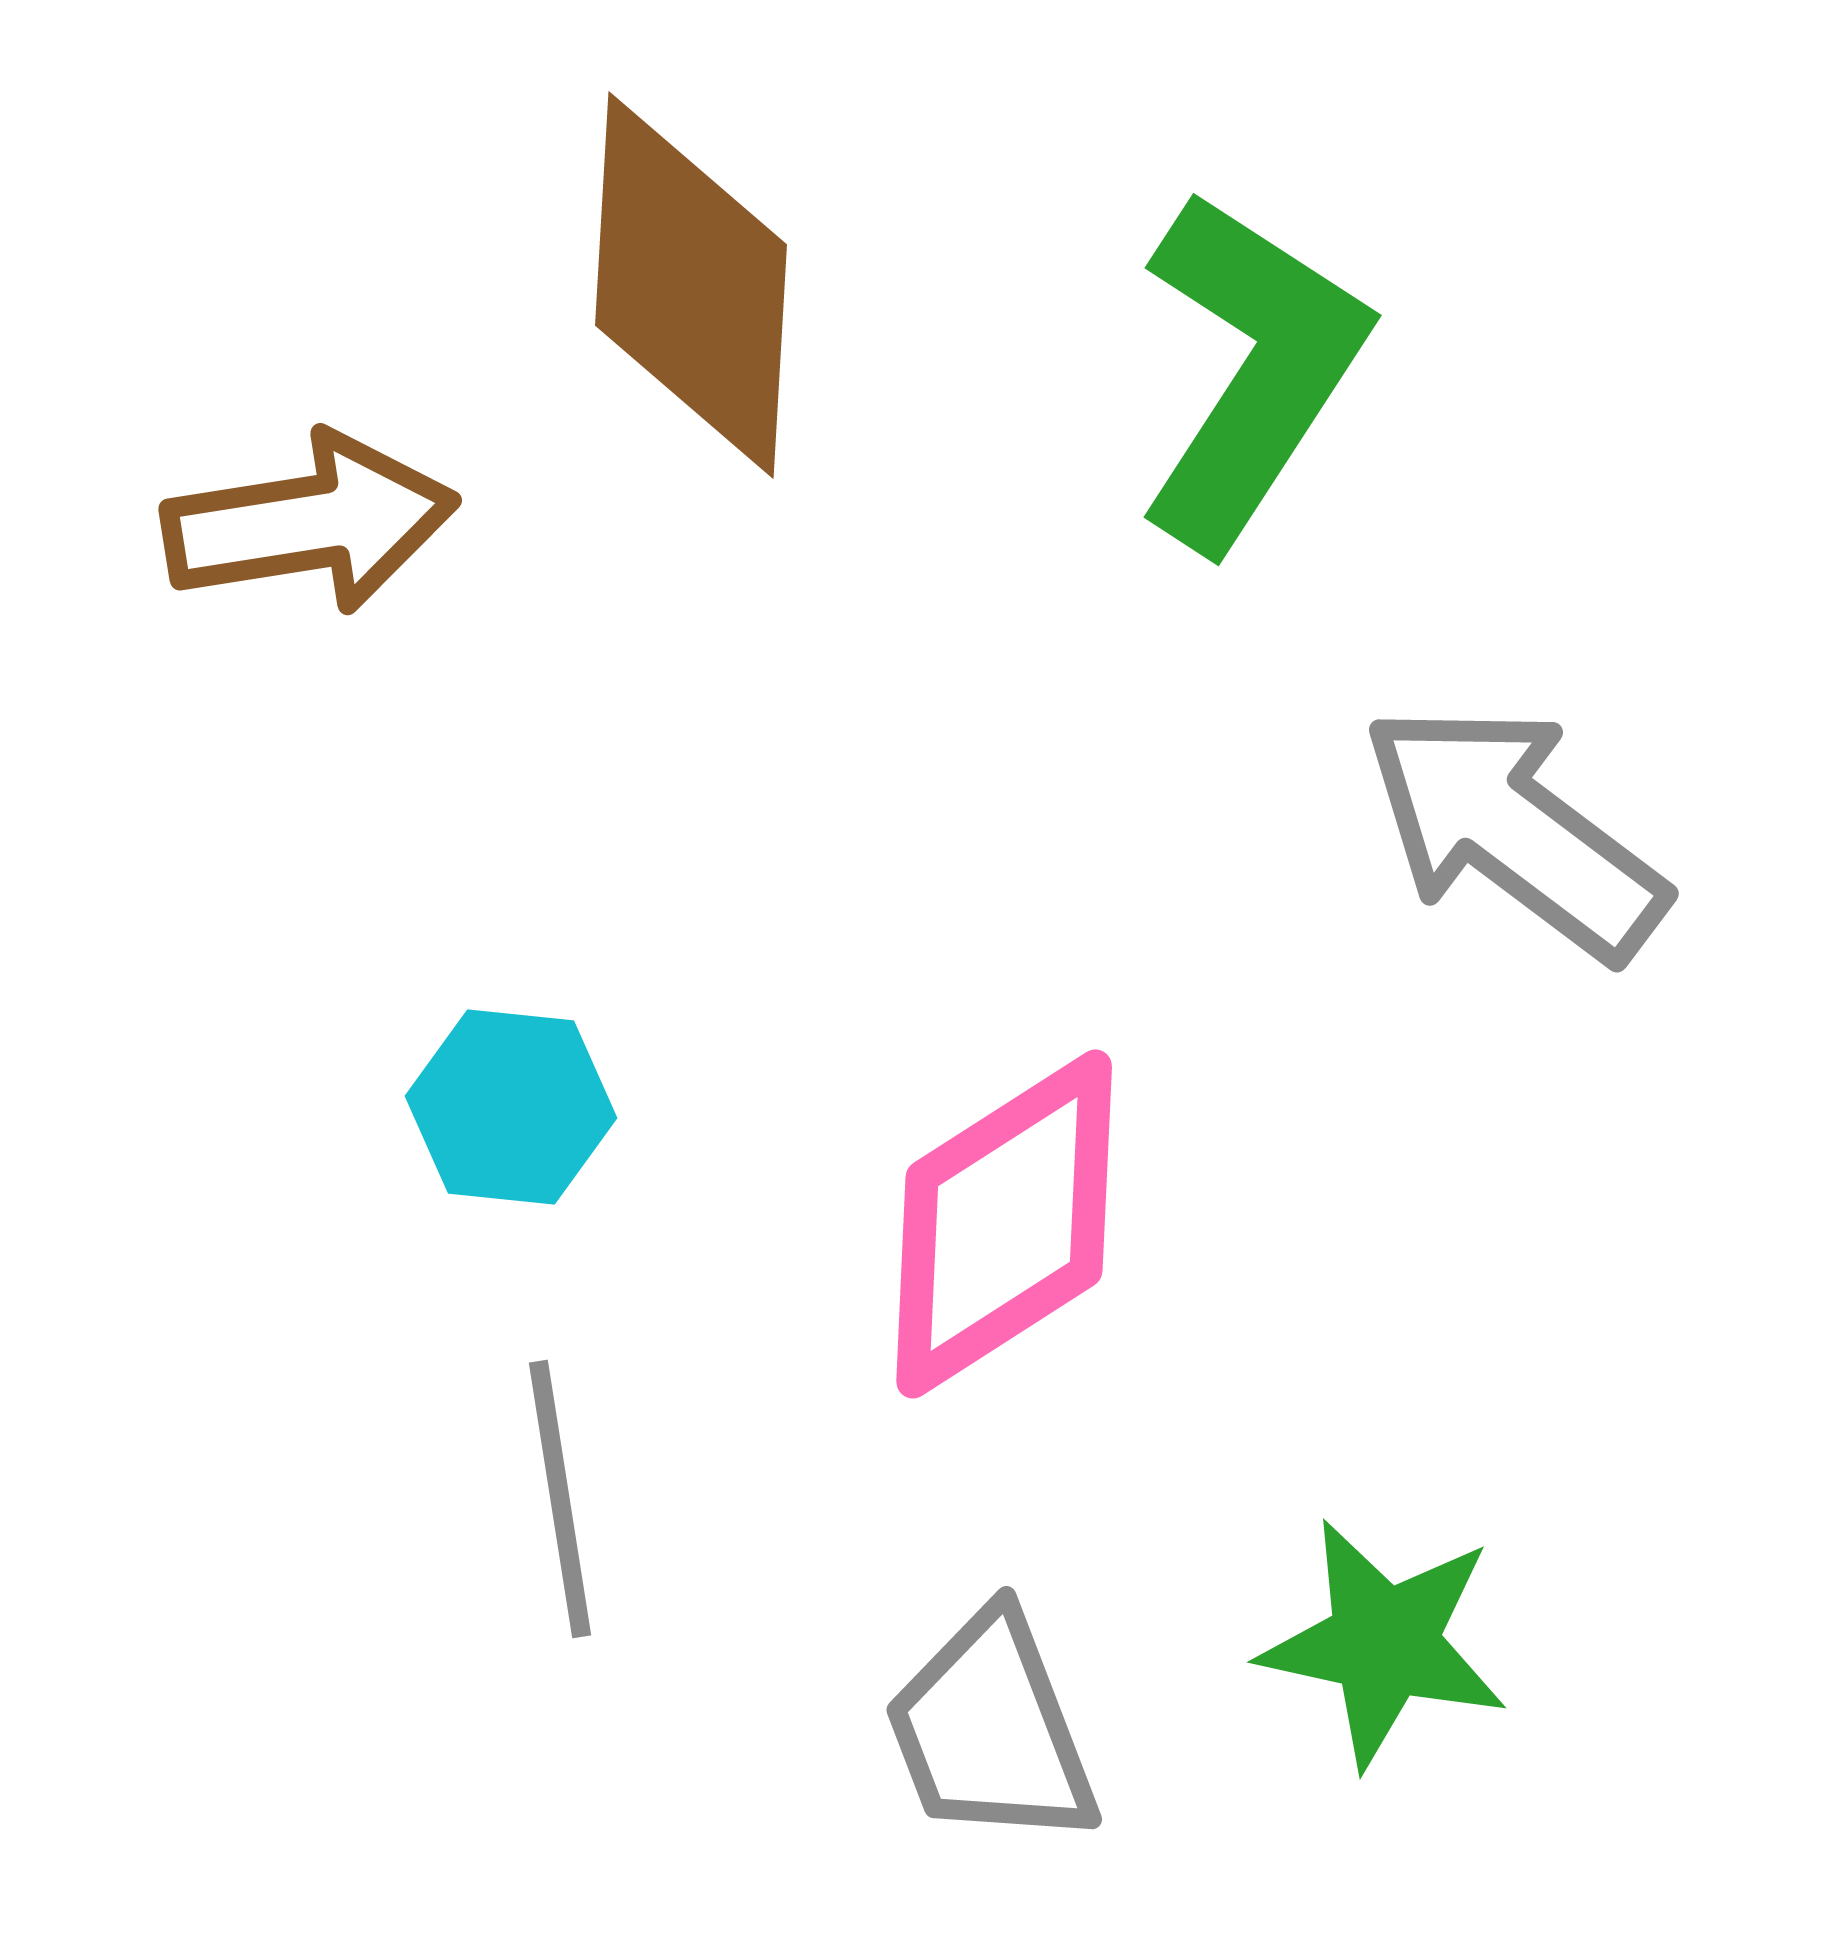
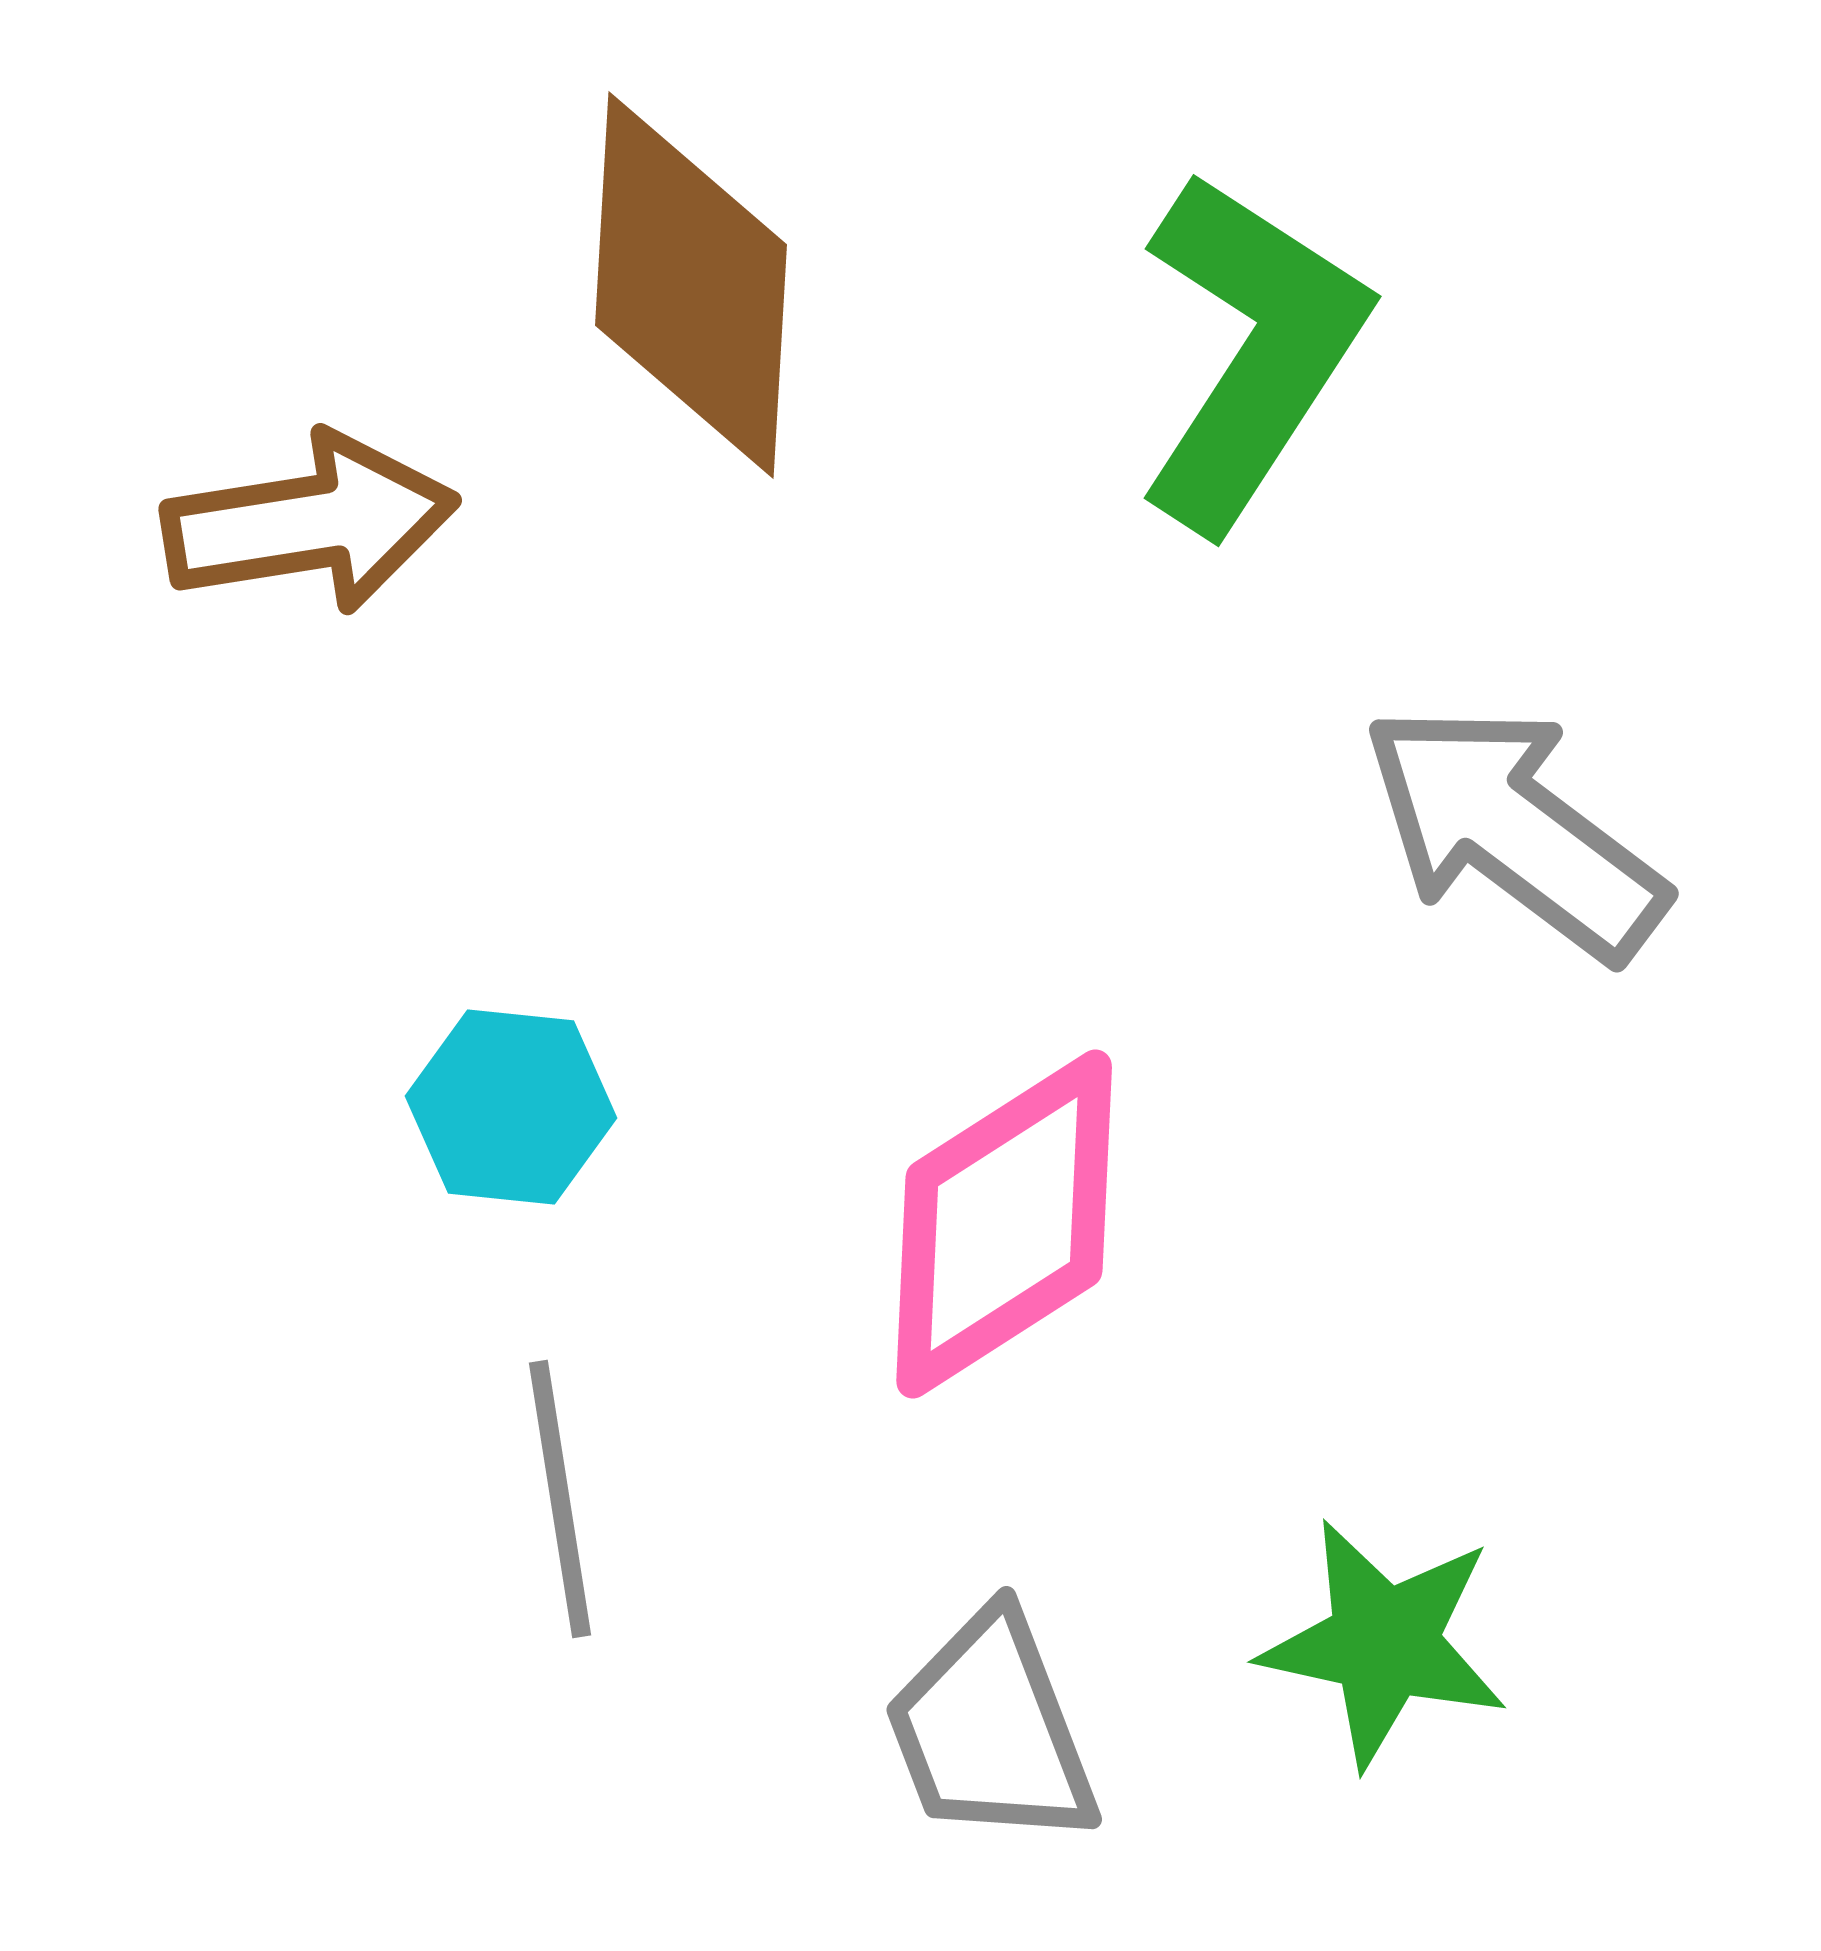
green L-shape: moved 19 px up
